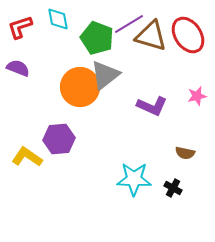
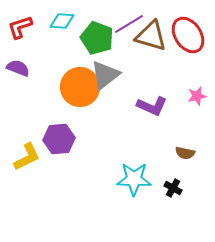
cyan diamond: moved 4 px right, 2 px down; rotated 75 degrees counterclockwise
yellow L-shape: rotated 120 degrees clockwise
